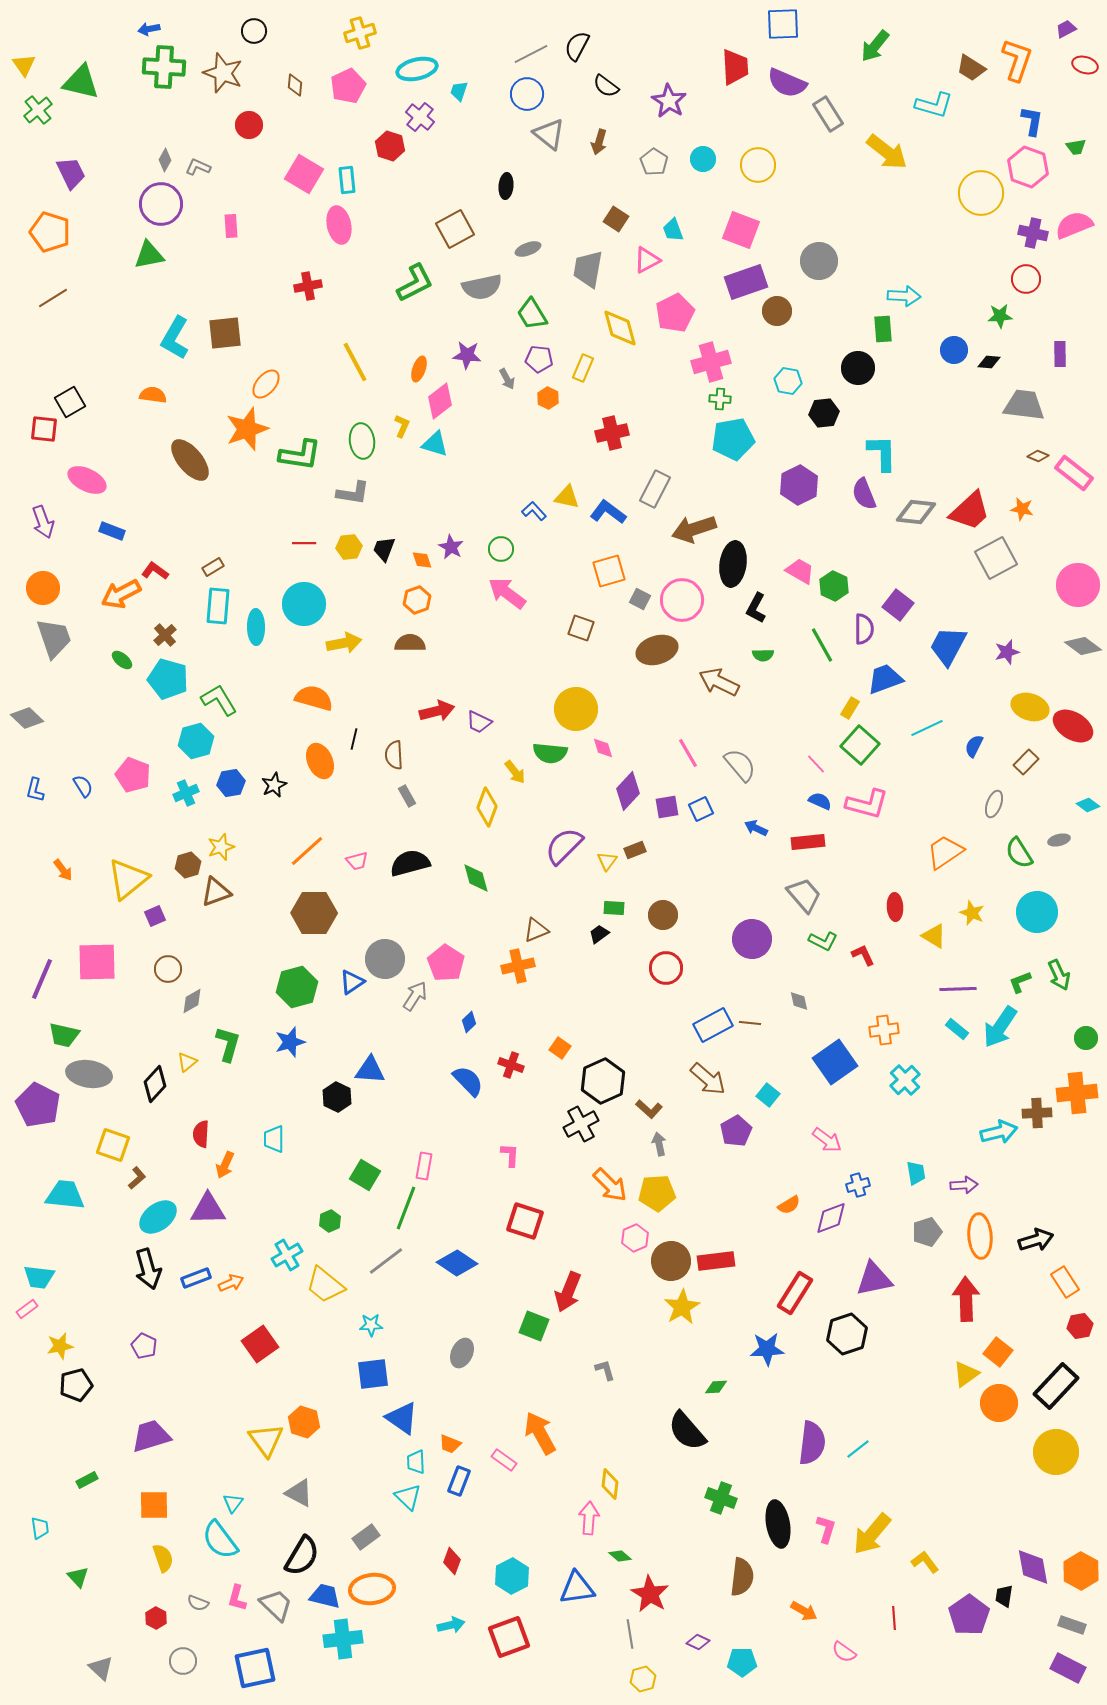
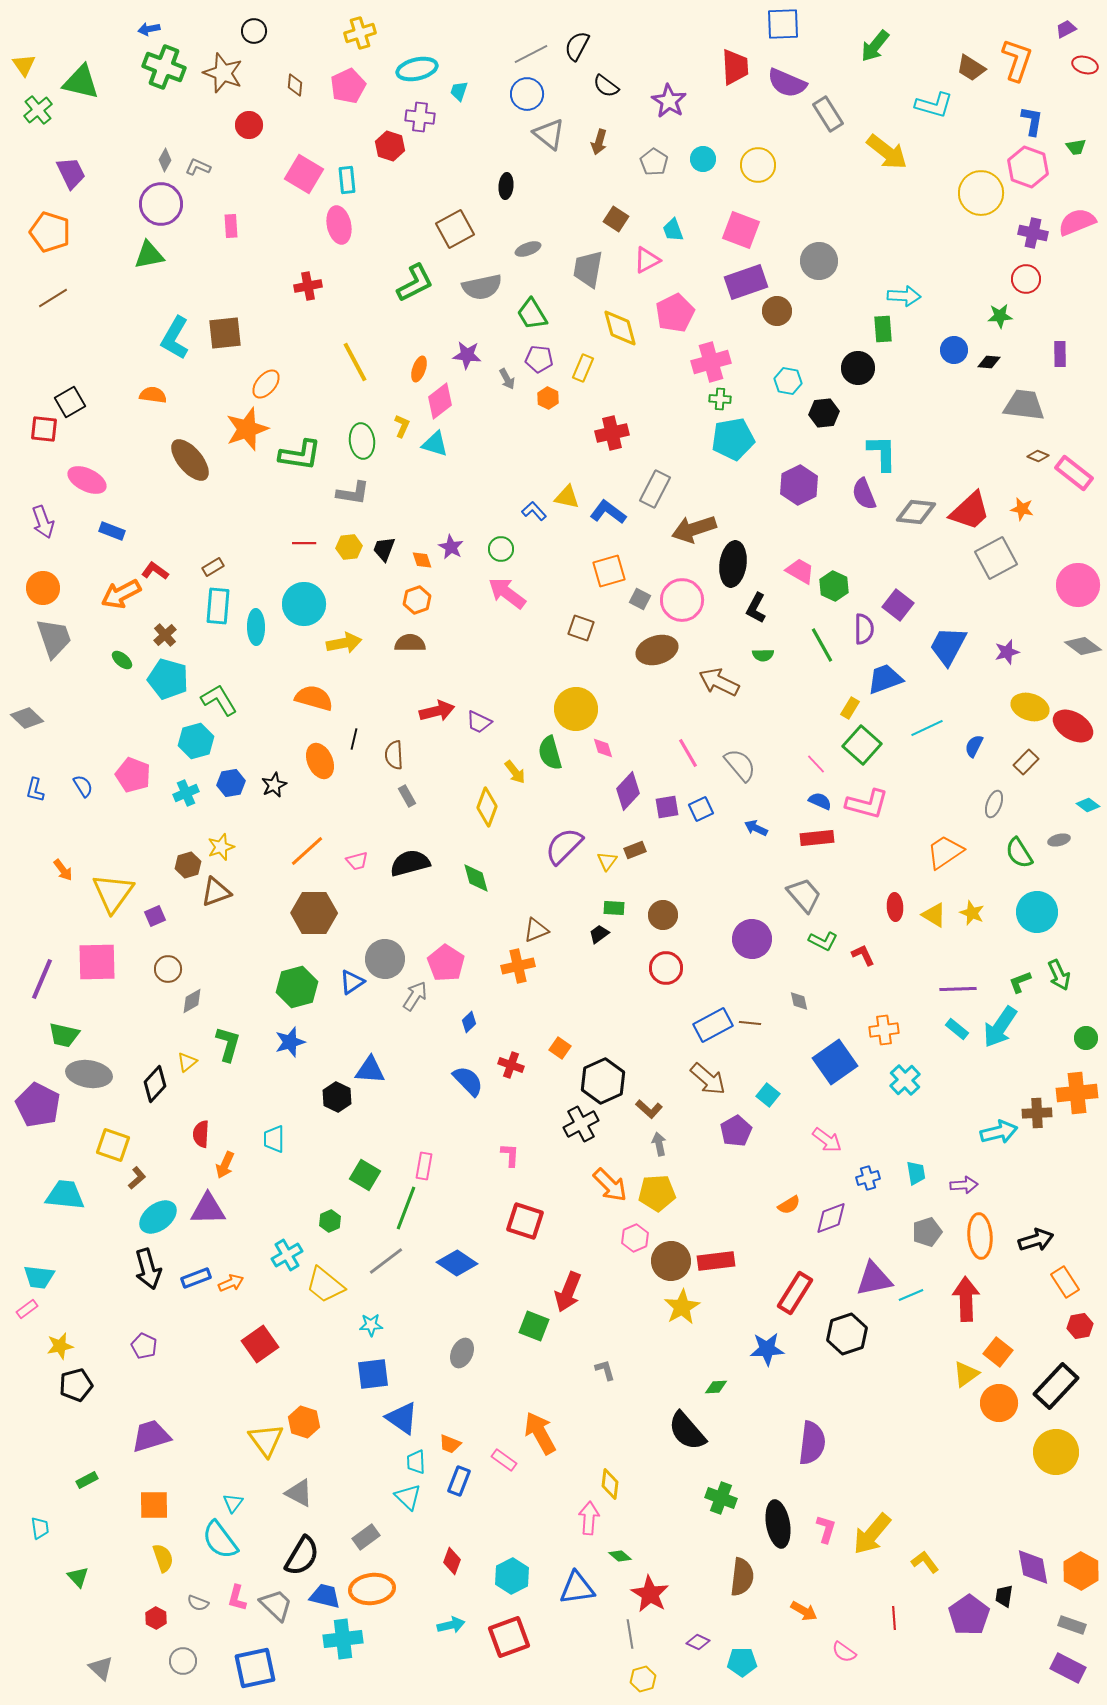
green cross at (164, 67): rotated 18 degrees clockwise
purple cross at (420, 117): rotated 32 degrees counterclockwise
pink semicircle at (1074, 225): moved 3 px right, 3 px up
green square at (860, 745): moved 2 px right
green semicircle at (550, 753): rotated 68 degrees clockwise
red rectangle at (808, 842): moved 9 px right, 4 px up
yellow triangle at (128, 879): moved 15 px left, 14 px down; rotated 15 degrees counterclockwise
yellow triangle at (934, 936): moved 21 px up
blue cross at (858, 1185): moved 10 px right, 7 px up
cyan line at (858, 1449): moved 53 px right, 154 px up; rotated 15 degrees clockwise
